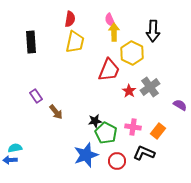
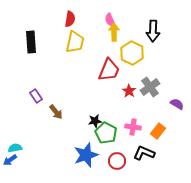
purple semicircle: moved 3 px left, 1 px up
blue arrow: rotated 32 degrees counterclockwise
